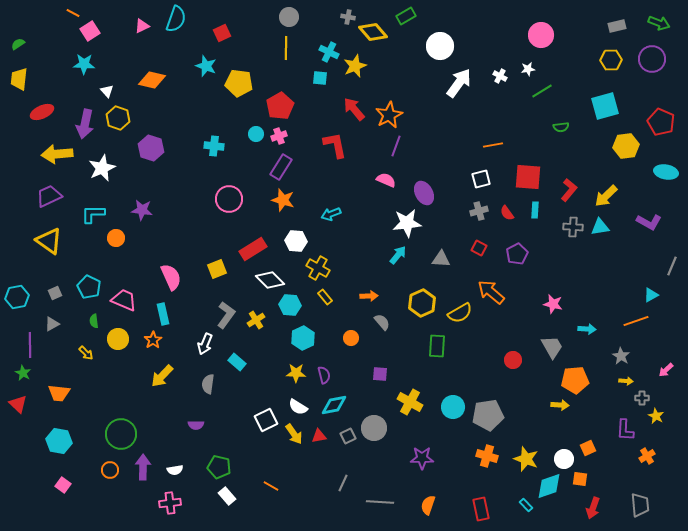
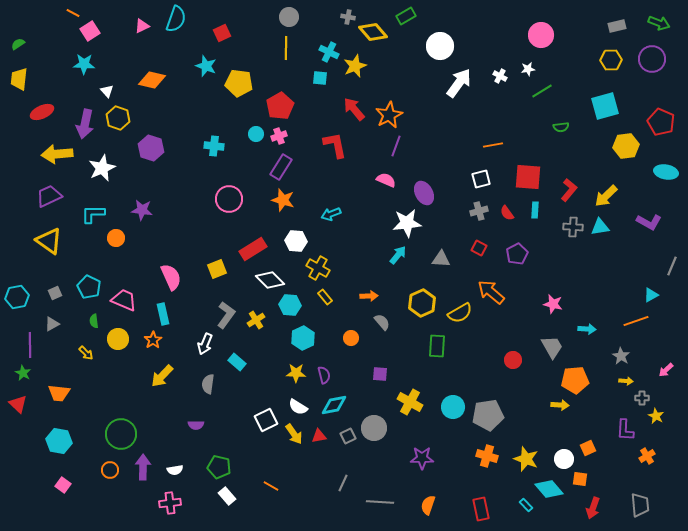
cyan diamond at (549, 486): moved 3 px down; rotated 68 degrees clockwise
